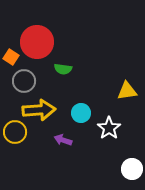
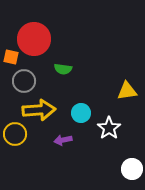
red circle: moved 3 px left, 3 px up
orange square: rotated 21 degrees counterclockwise
yellow circle: moved 2 px down
purple arrow: rotated 30 degrees counterclockwise
